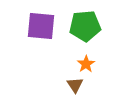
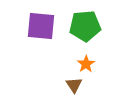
brown triangle: moved 1 px left
